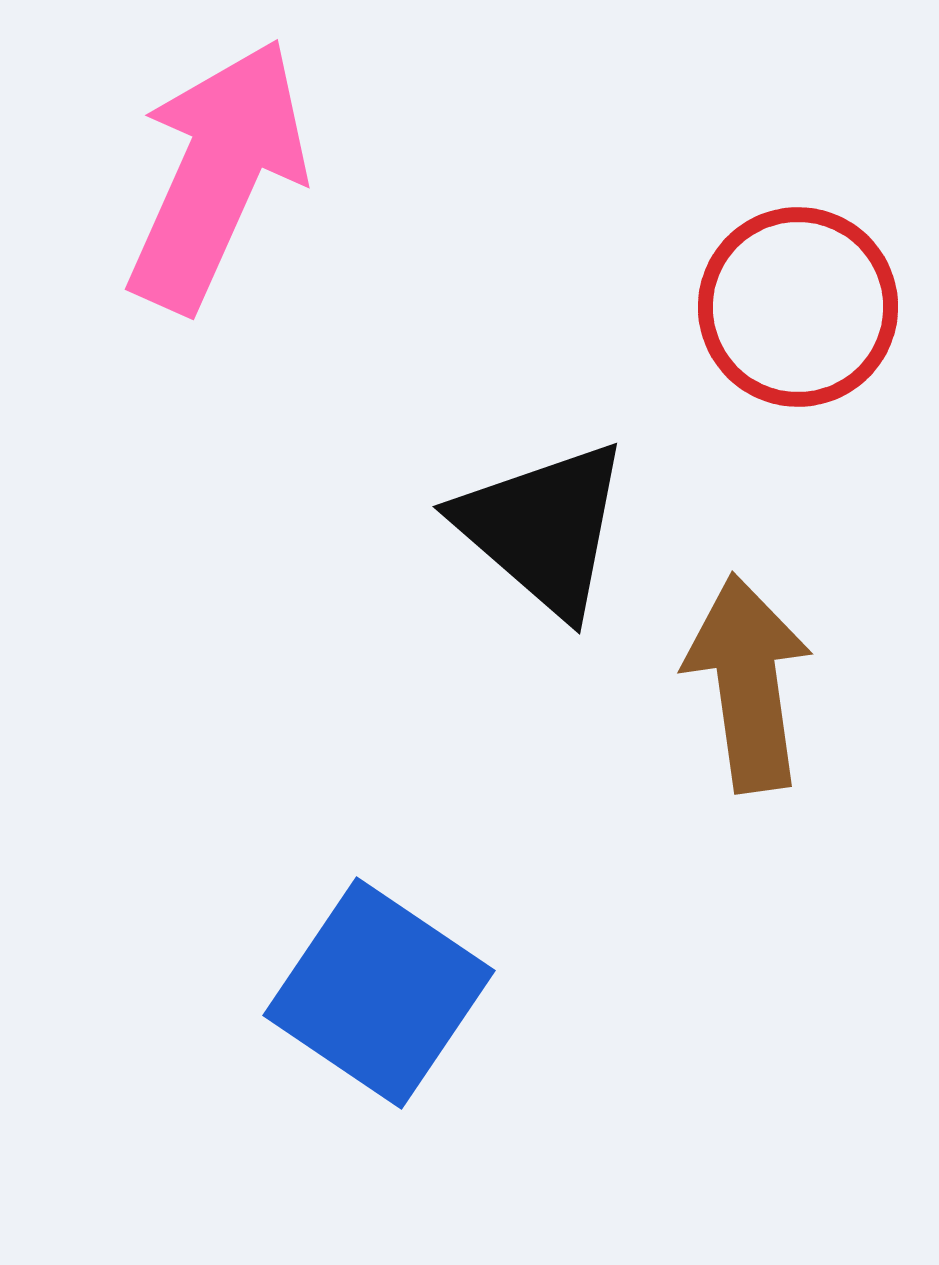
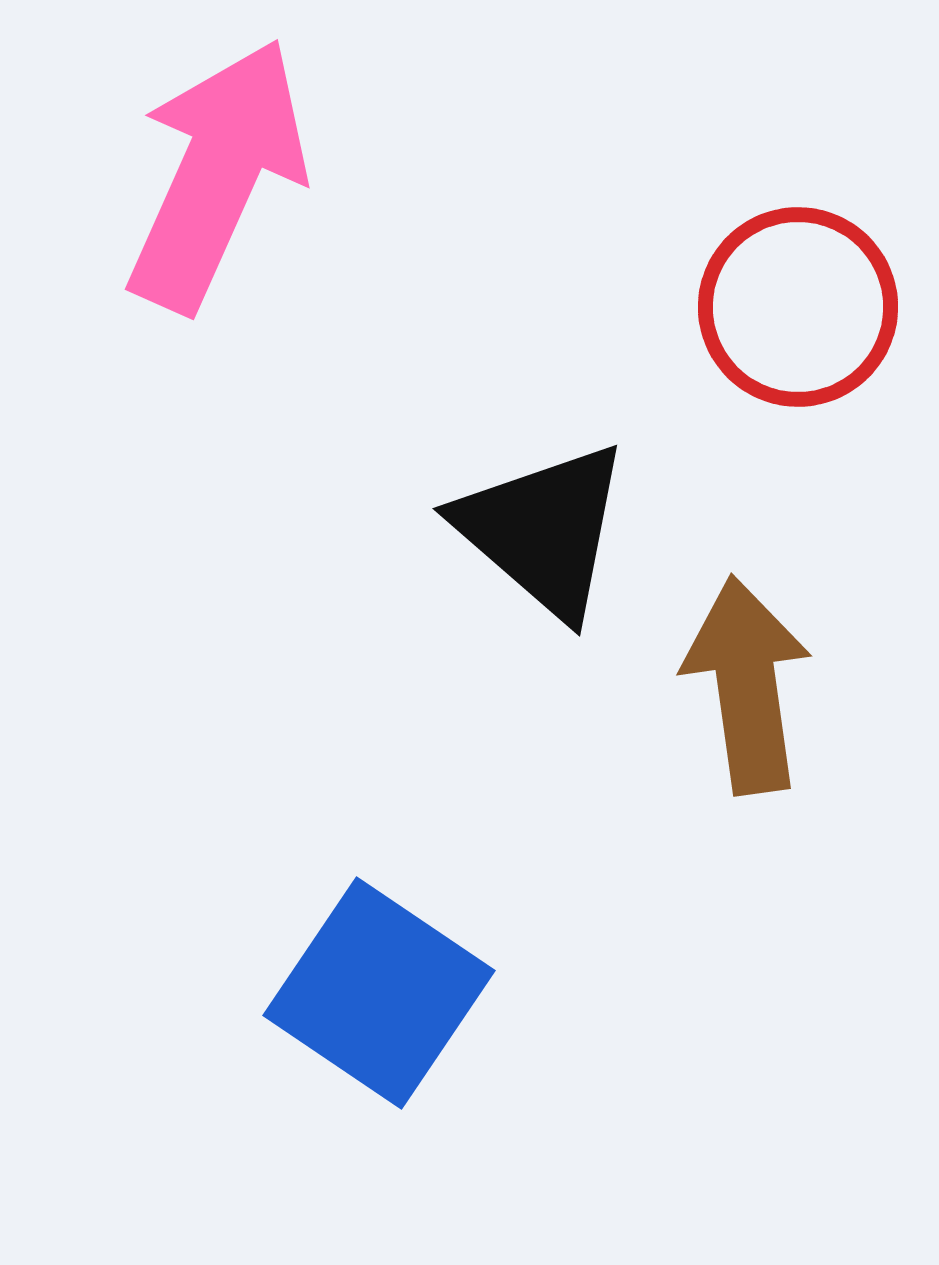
black triangle: moved 2 px down
brown arrow: moved 1 px left, 2 px down
